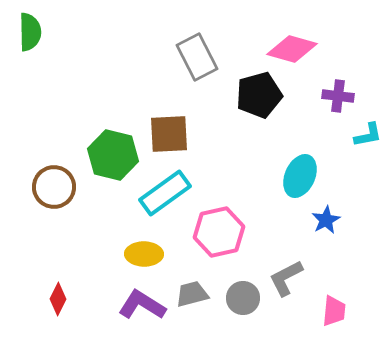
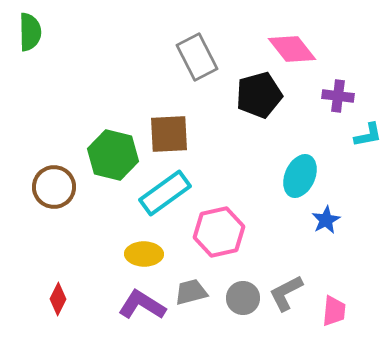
pink diamond: rotated 36 degrees clockwise
gray L-shape: moved 15 px down
gray trapezoid: moved 1 px left, 2 px up
